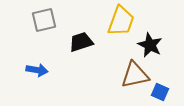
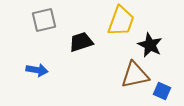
blue square: moved 2 px right, 1 px up
